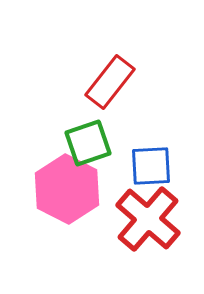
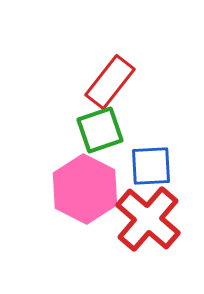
green square: moved 12 px right, 13 px up
pink hexagon: moved 18 px right
